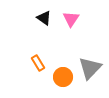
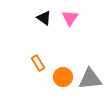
pink triangle: moved 1 px left, 1 px up
gray triangle: moved 11 px down; rotated 40 degrees clockwise
